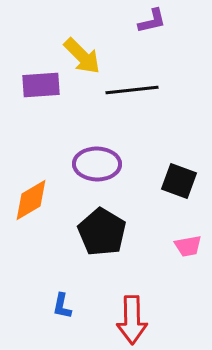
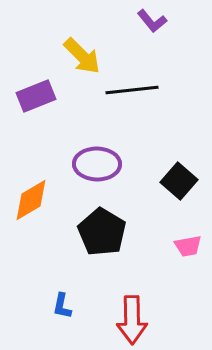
purple L-shape: rotated 64 degrees clockwise
purple rectangle: moved 5 px left, 11 px down; rotated 18 degrees counterclockwise
black square: rotated 21 degrees clockwise
